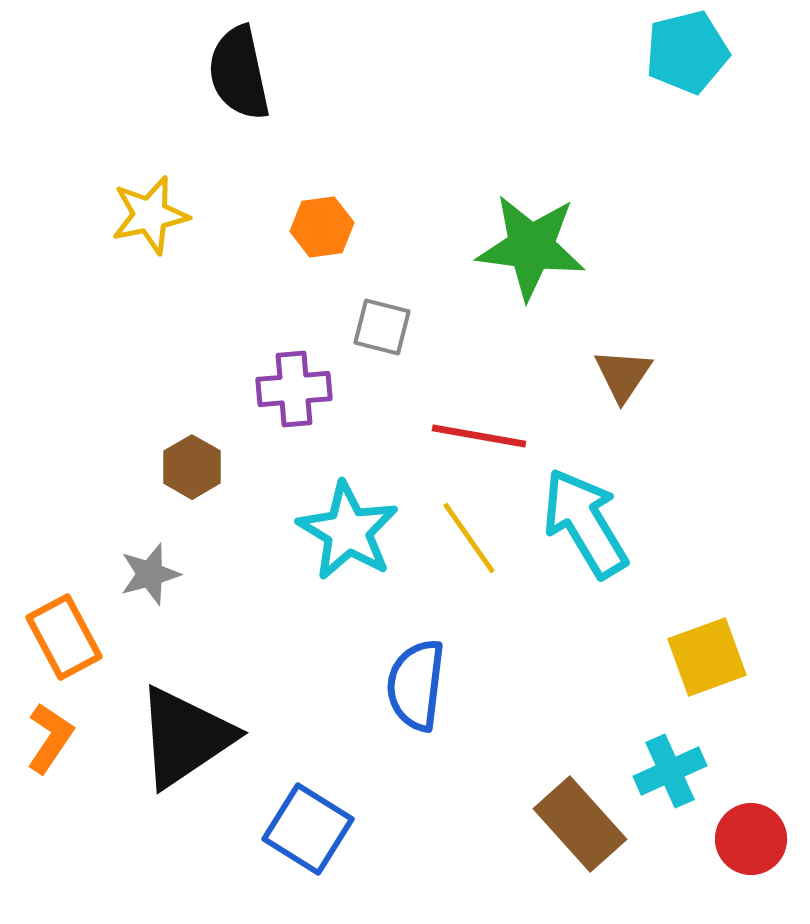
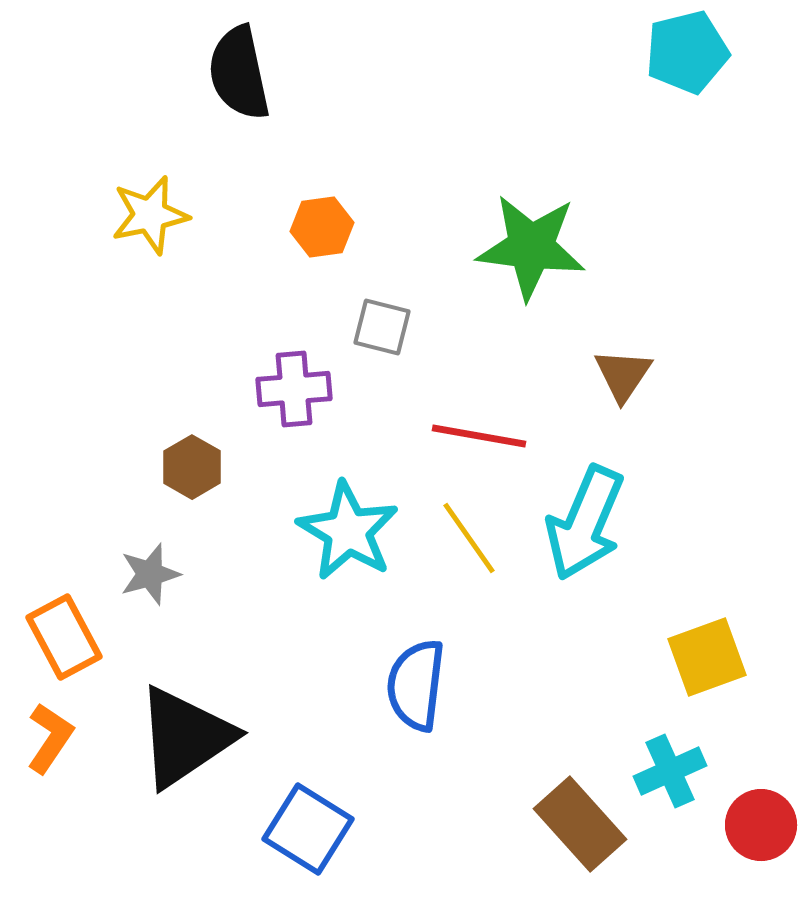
cyan arrow: rotated 126 degrees counterclockwise
red circle: moved 10 px right, 14 px up
